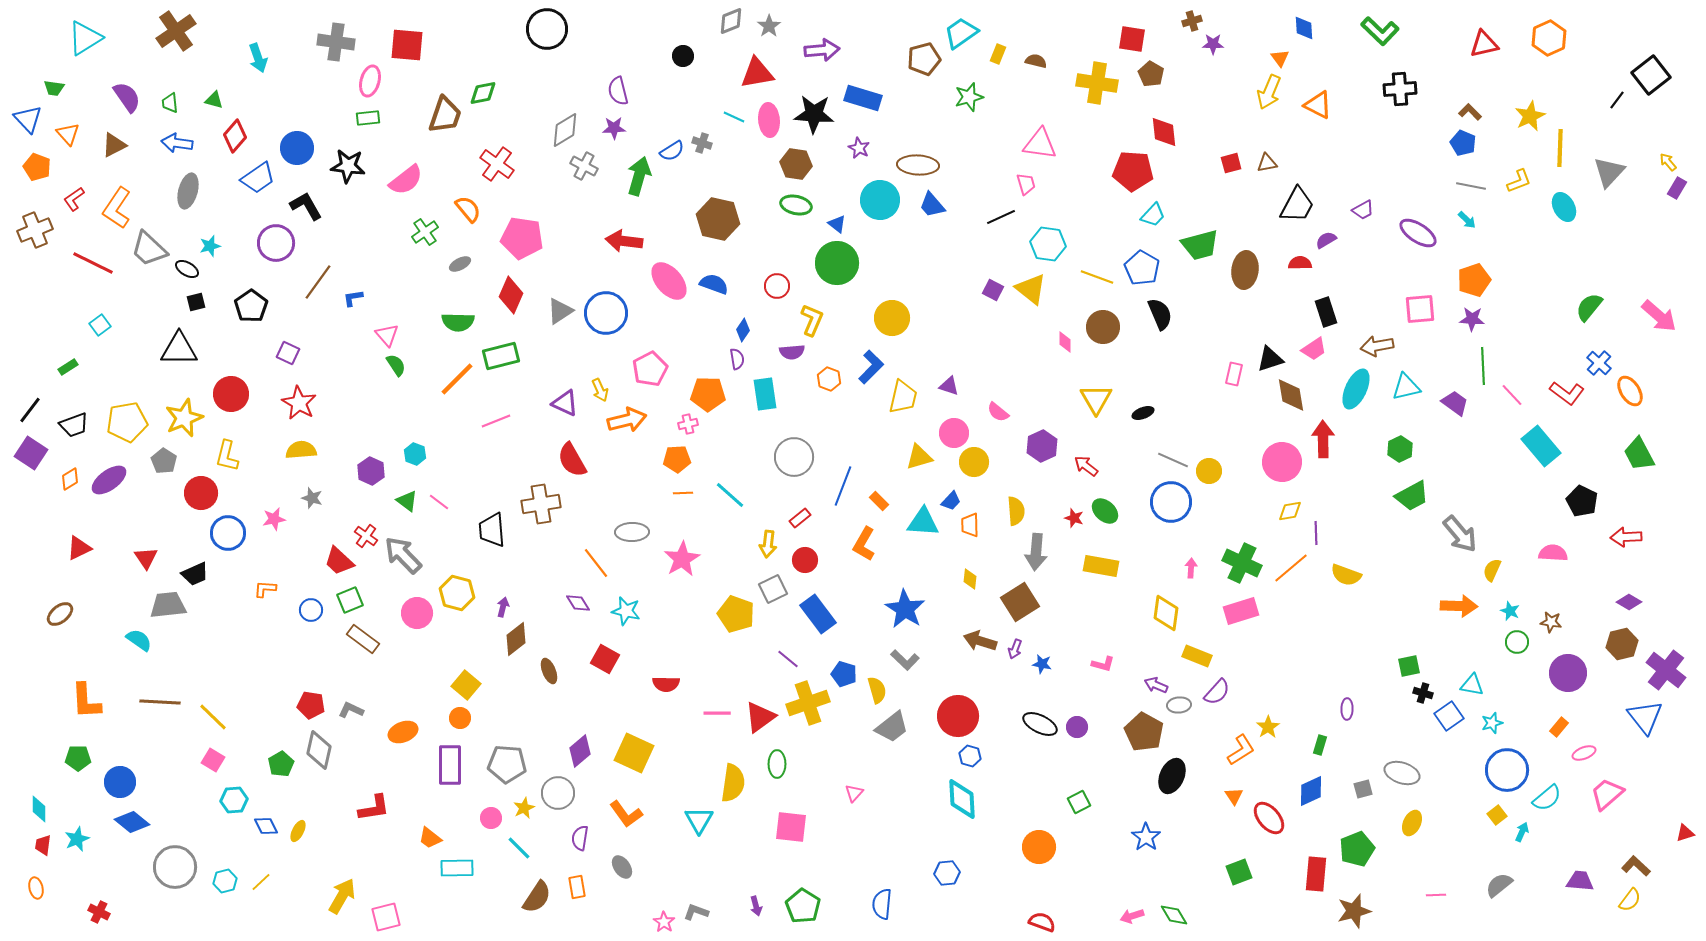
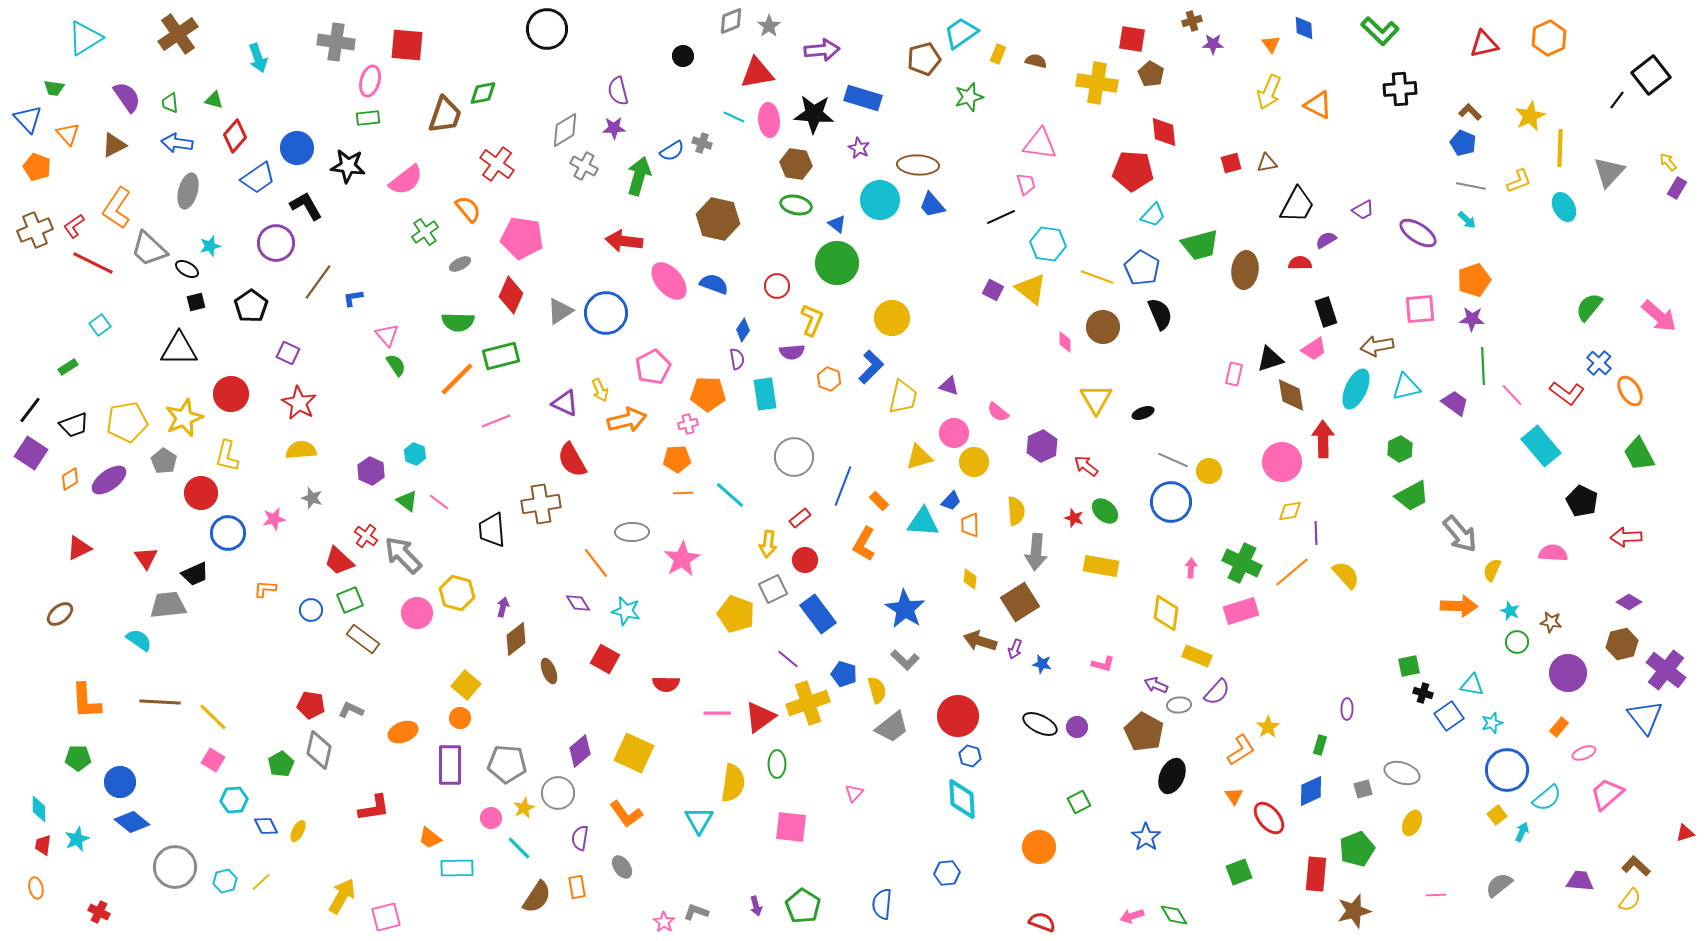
brown cross at (176, 31): moved 2 px right, 3 px down
orange triangle at (1280, 58): moved 9 px left, 14 px up
red L-shape at (74, 199): moved 27 px down
pink pentagon at (650, 369): moved 3 px right, 2 px up
orange line at (1291, 568): moved 1 px right, 4 px down
yellow semicircle at (1346, 575): rotated 152 degrees counterclockwise
